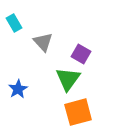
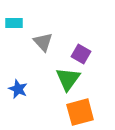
cyan rectangle: rotated 60 degrees counterclockwise
blue star: rotated 18 degrees counterclockwise
orange square: moved 2 px right
